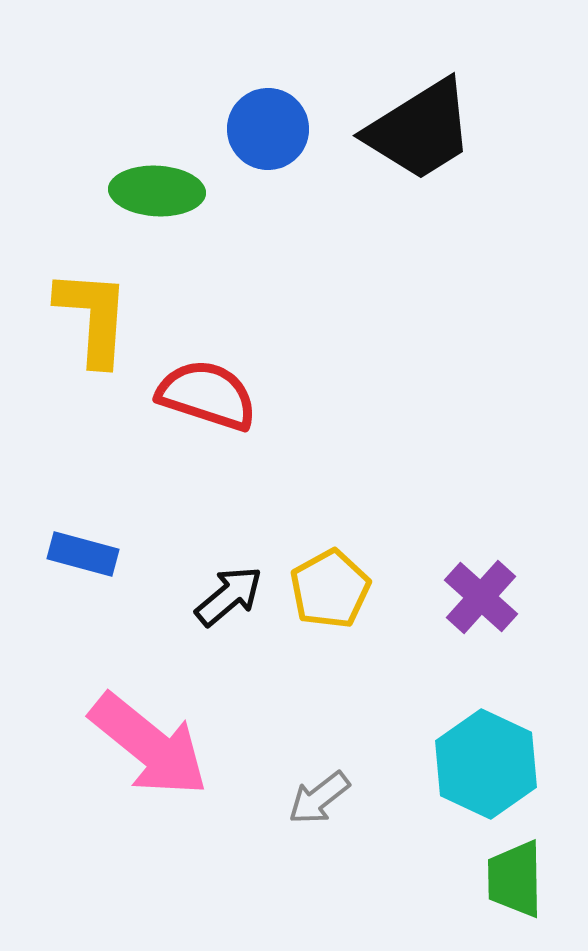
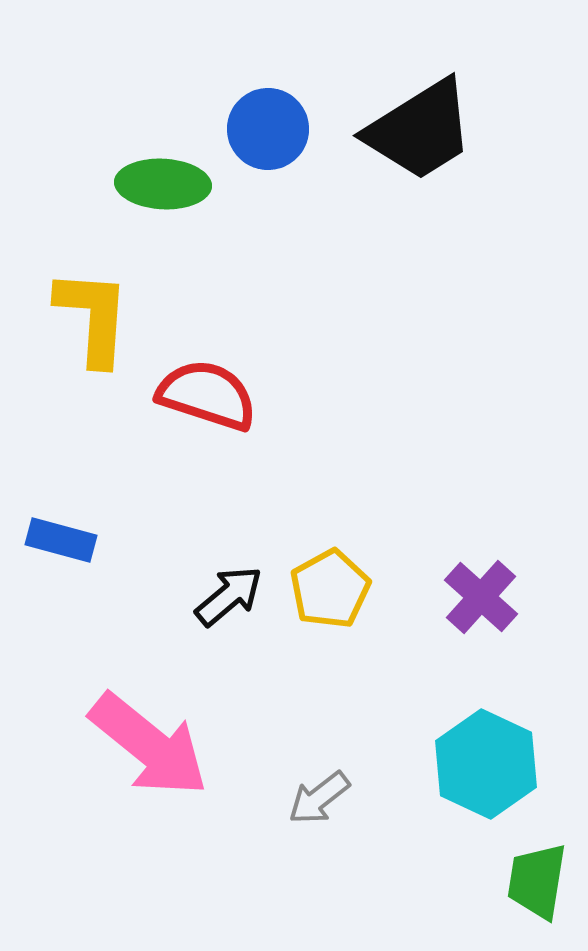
green ellipse: moved 6 px right, 7 px up
blue rectangle: moved 22 px left, 14 px up
green trapezoid: moved 22 px right, 2 px down; rotated 10 degrees clockwise
